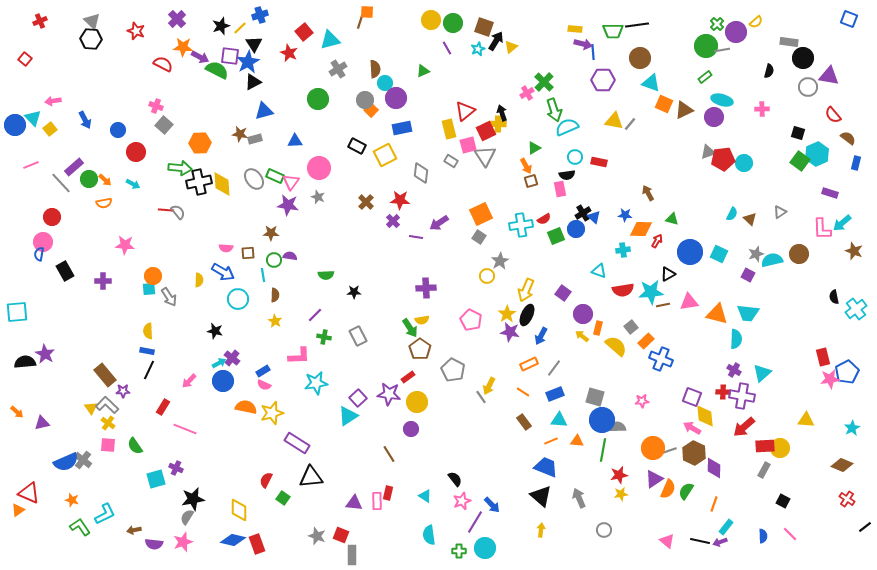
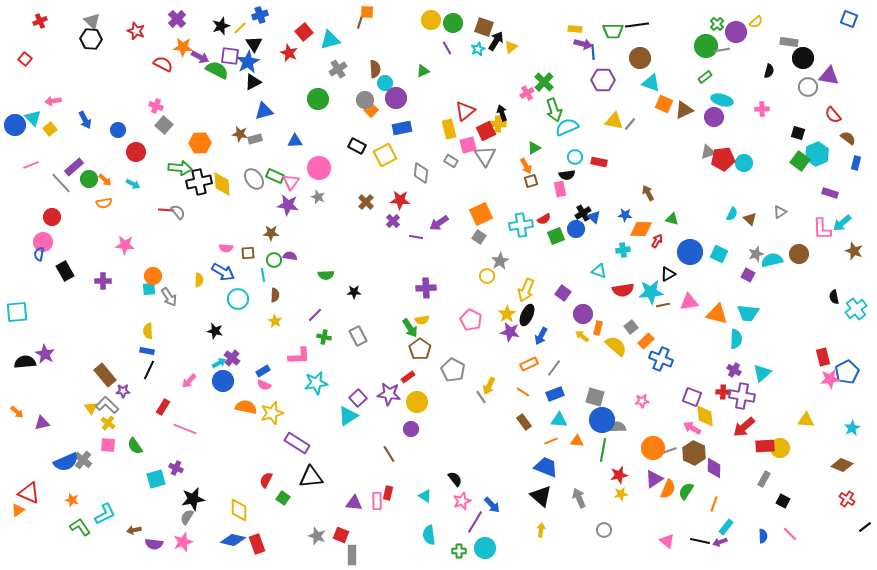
gray rectangle at (764, 470): moved 9 px down
